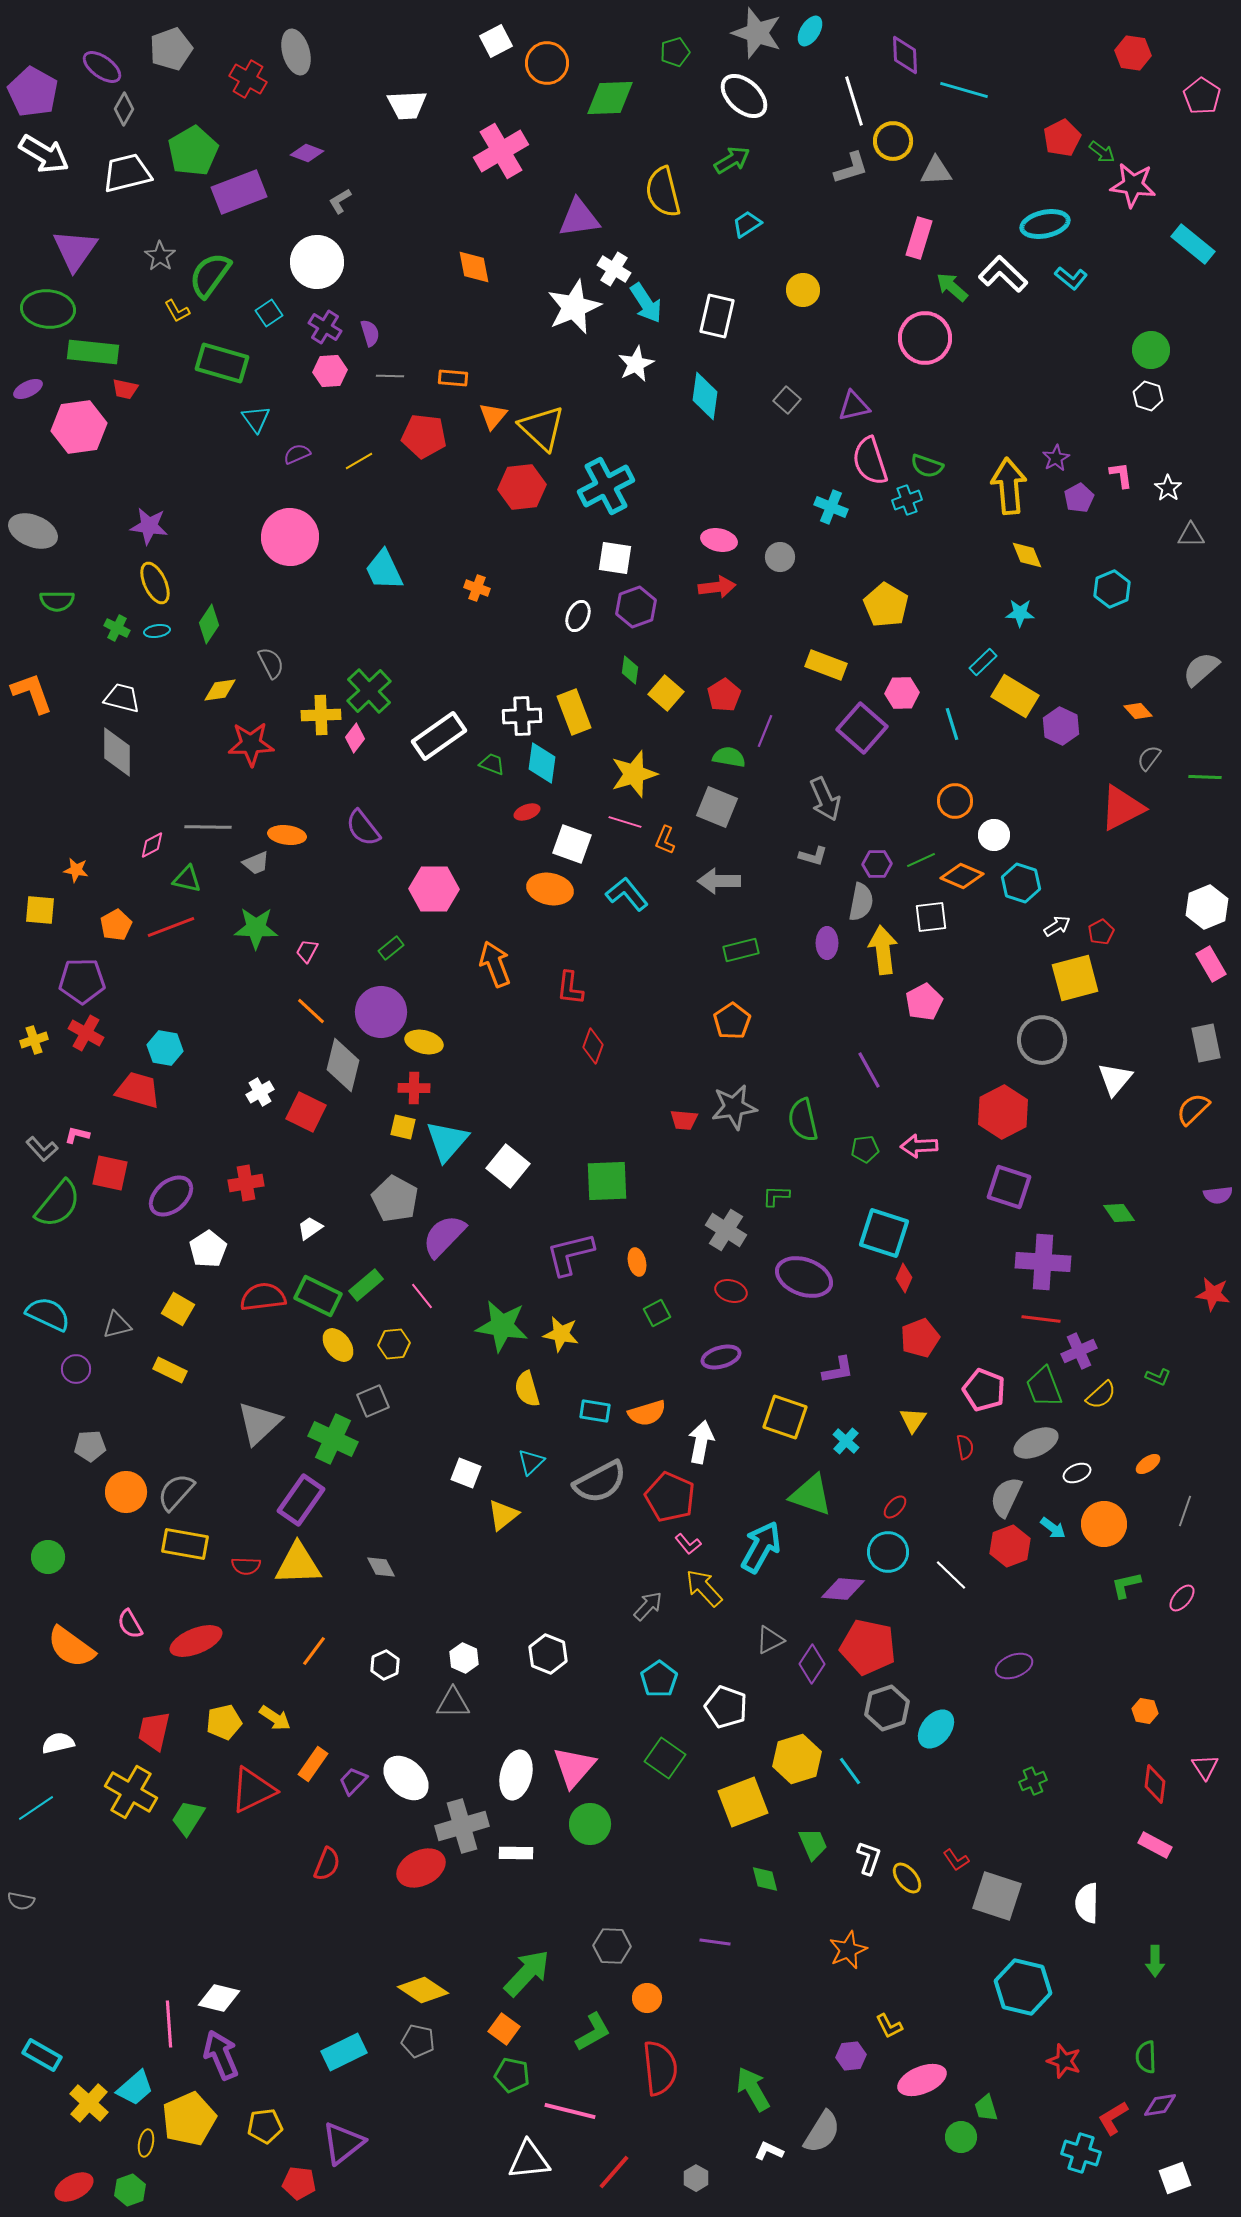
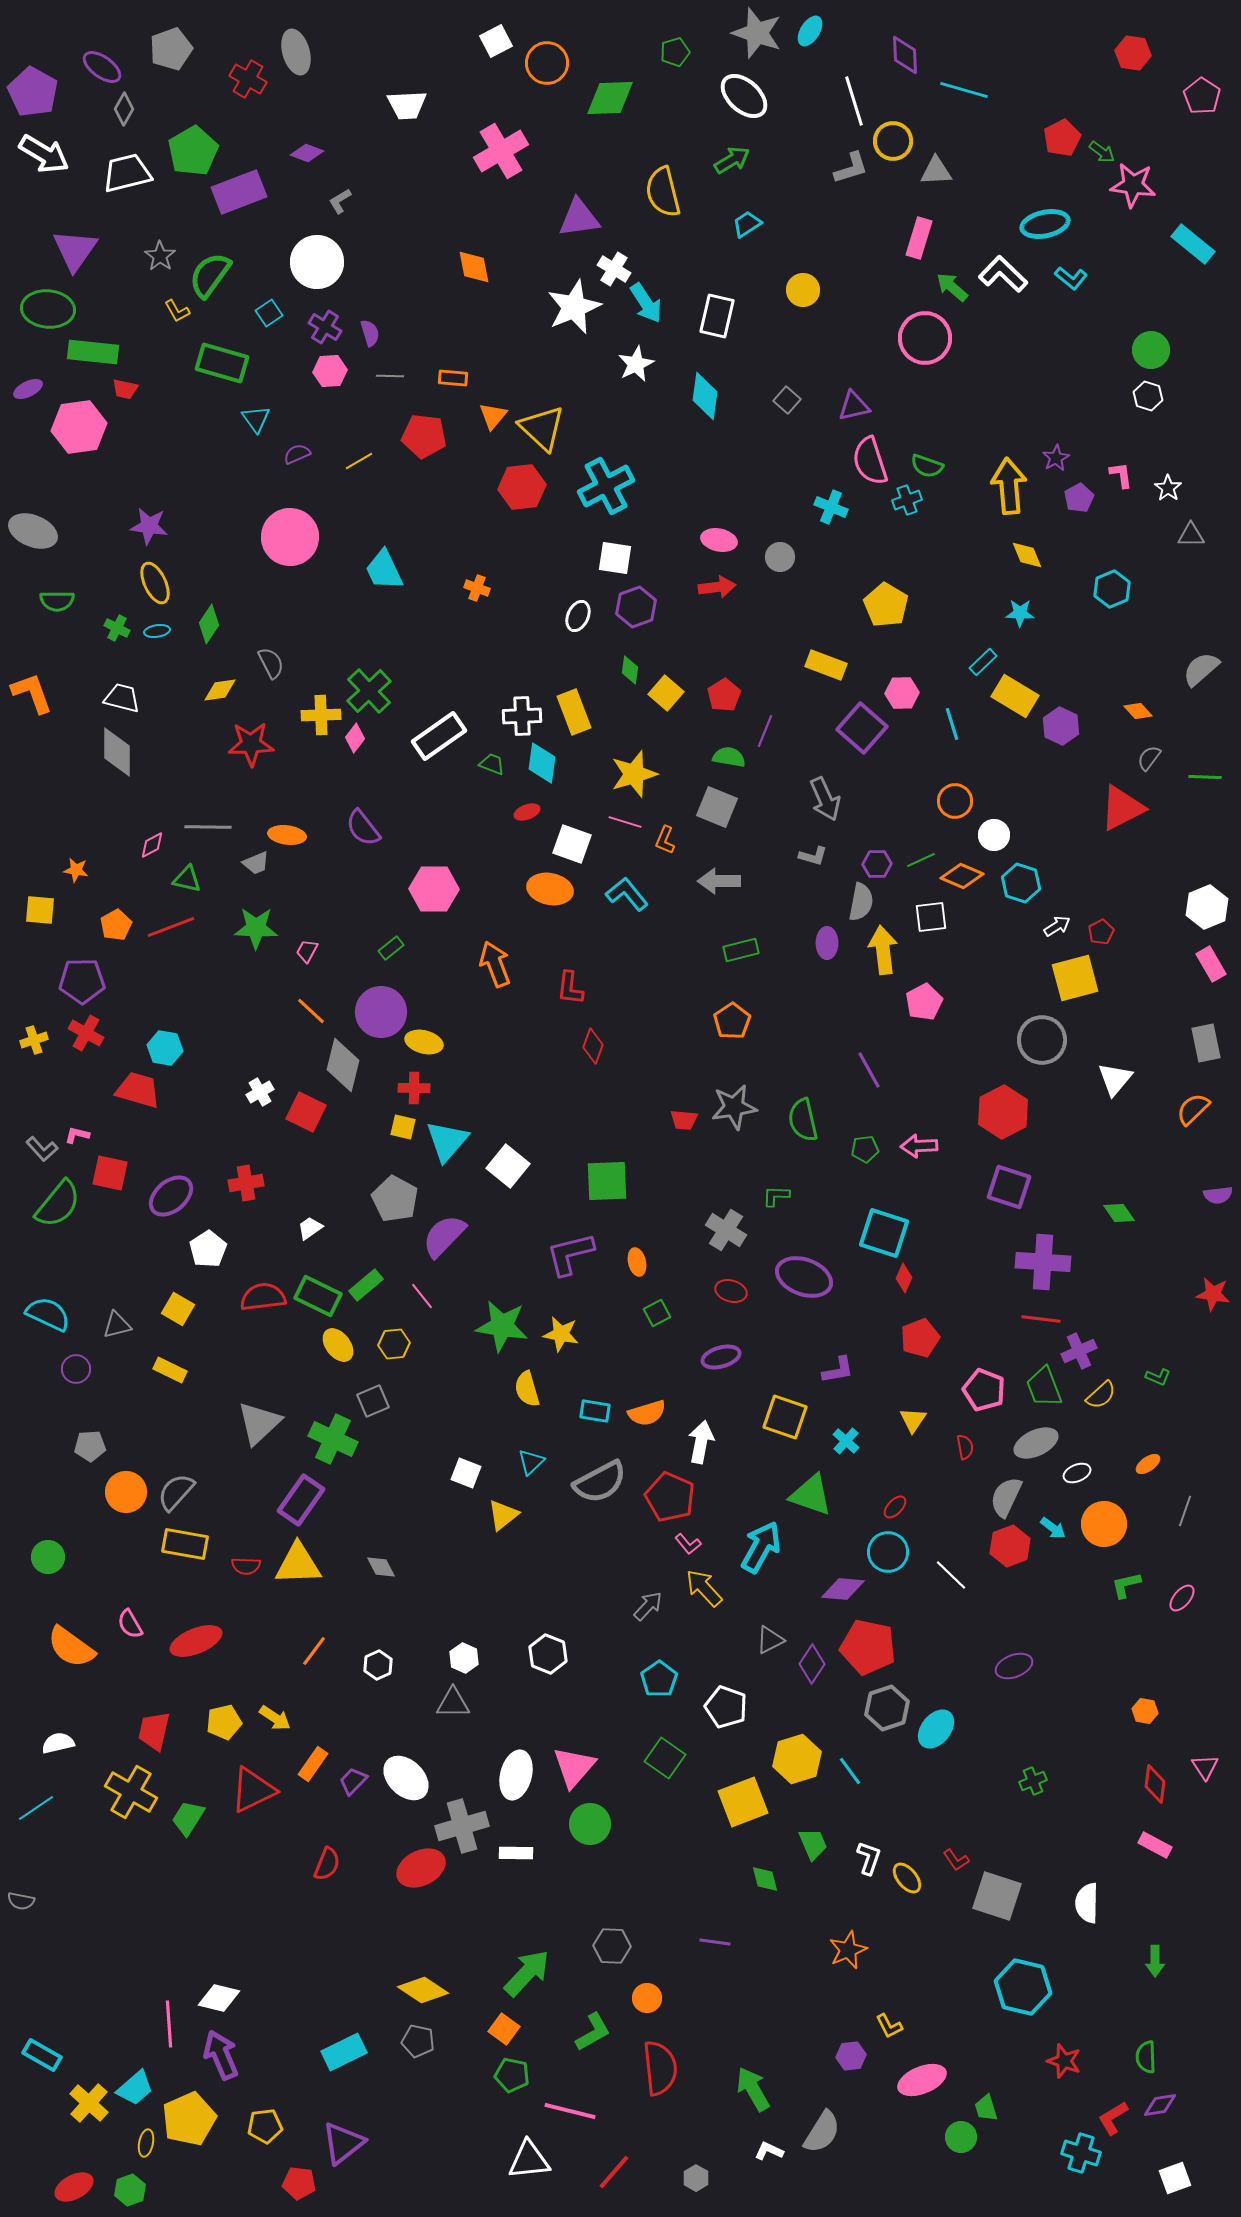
white hexagon at (385, 1665): moved 7 px left
